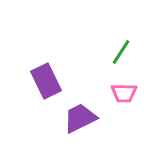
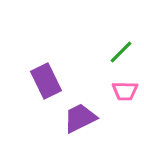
green line: rotated 12 degrees clockwise
pink trapezoid: moved 1 px right, 2 px up
